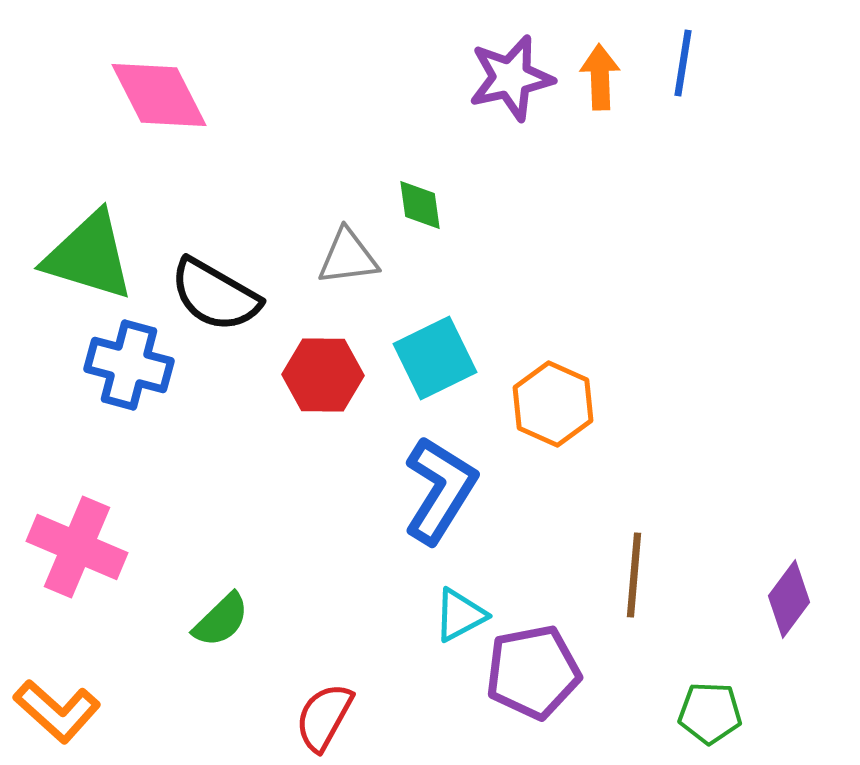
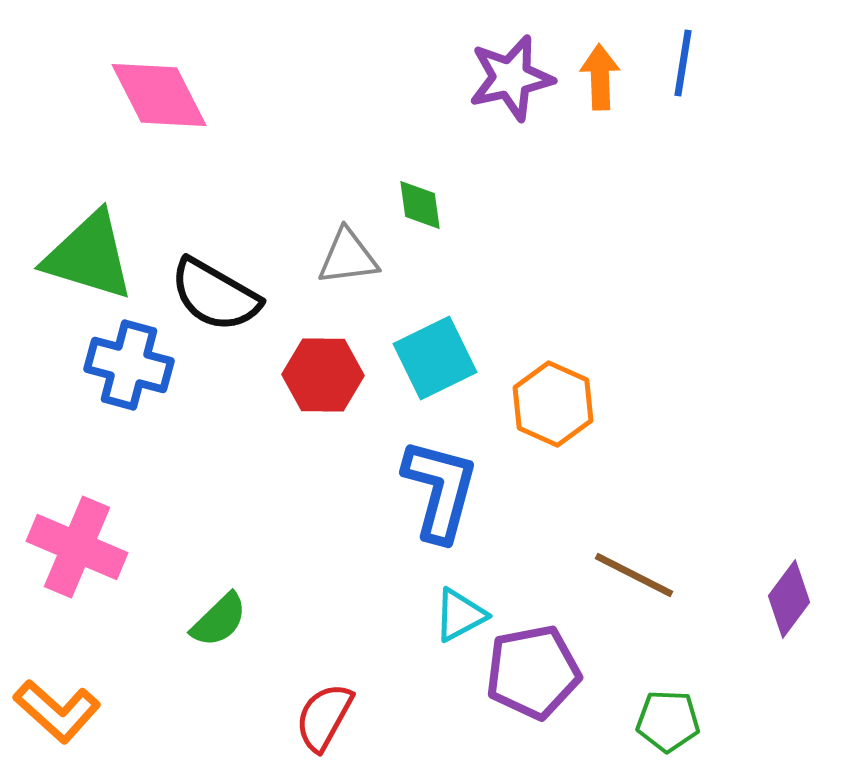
blue L-shape: rotated 17 degrees counterclockwise
brown line: rotated 68 degrees counterclockwise
green semicircle: moved 2 px left
green pentagon: moved 42 px left, 8 px down
